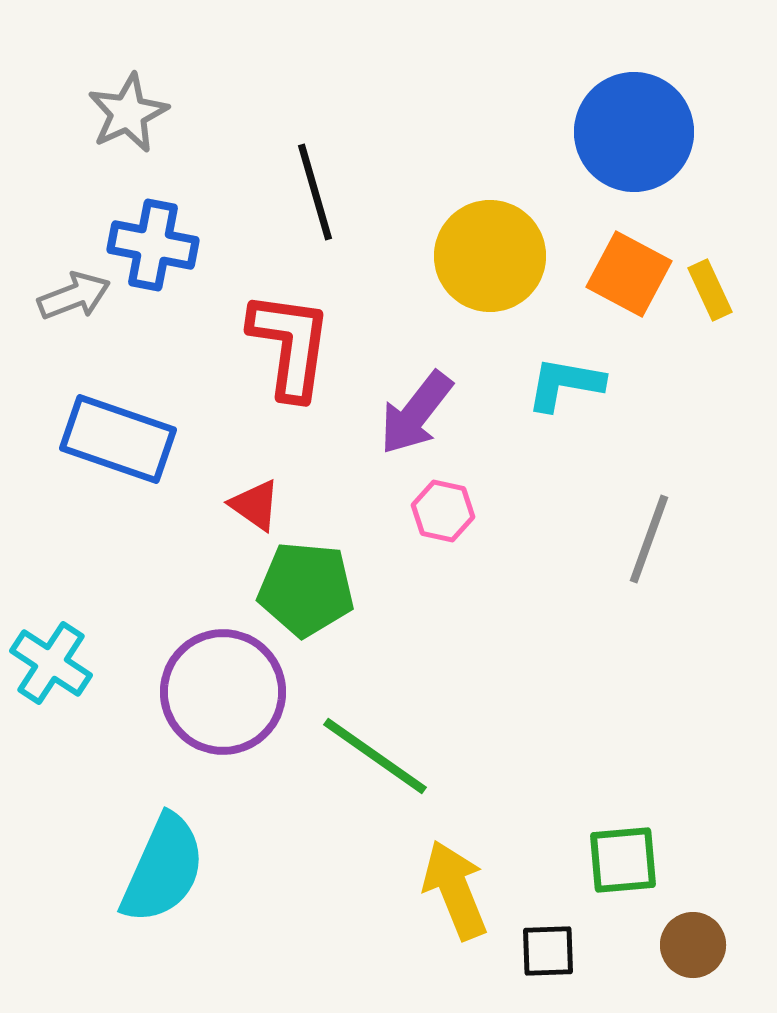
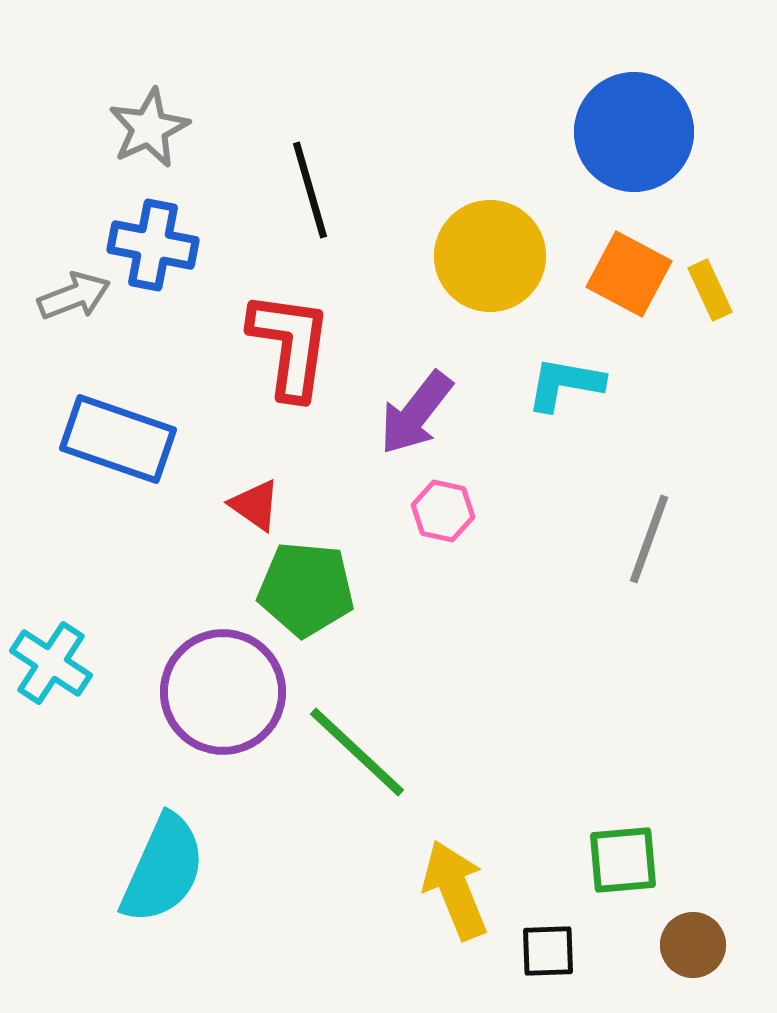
gray star: moved 21 px right, 15 px down
black line: moved 5 px left, 2 px up
green line: moved 18 px left, 4 px up; rotated 8 degrees clockwise
